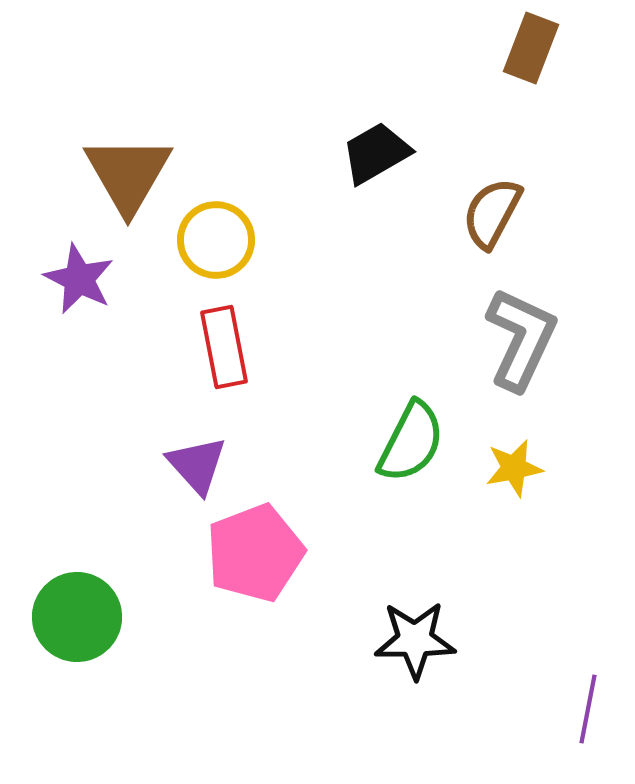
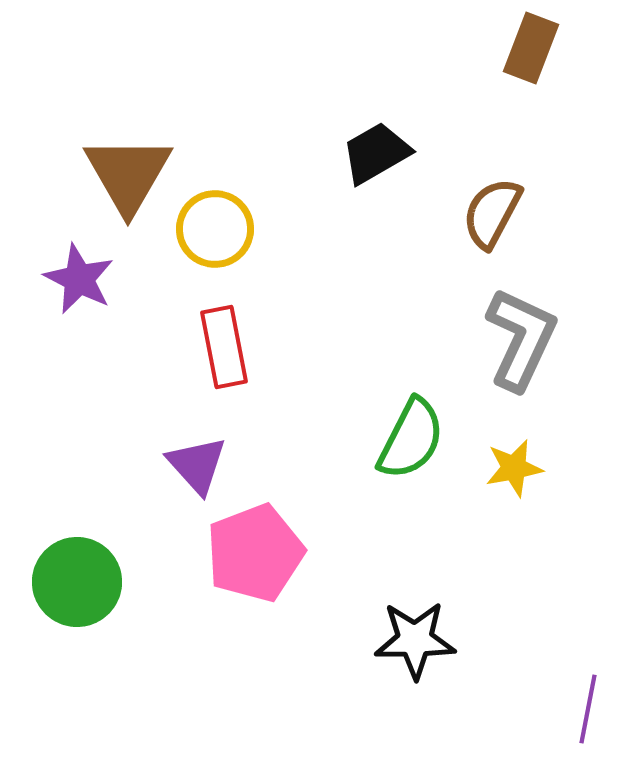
yellow circle: moved 1 px left, 11 px up
green semicircle: moved 3 px up
green circle: moved 35 px up
